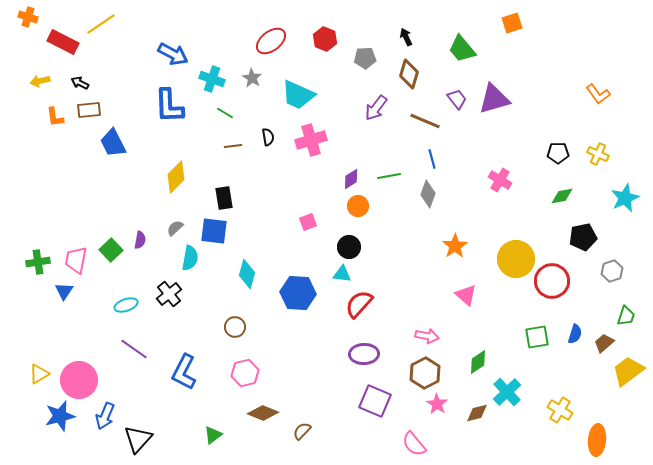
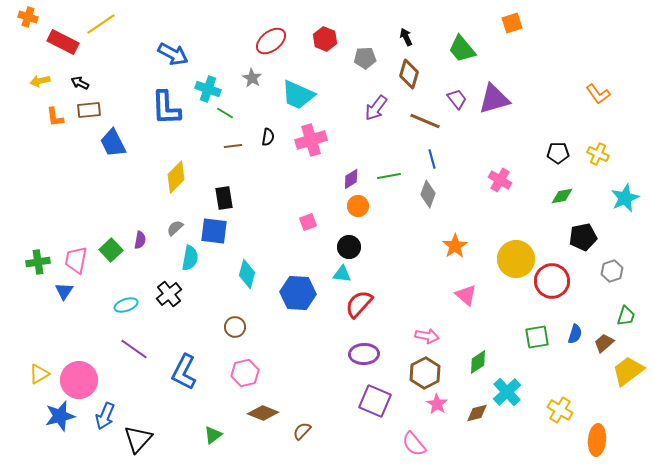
cyan cross at (212, 79): moved 4 px left, 10 px down
blue L-shape at (169, 106): moved 3 px left, 2 px down
black semicircle at (268, 137): rotated 18 degrees clockwise
